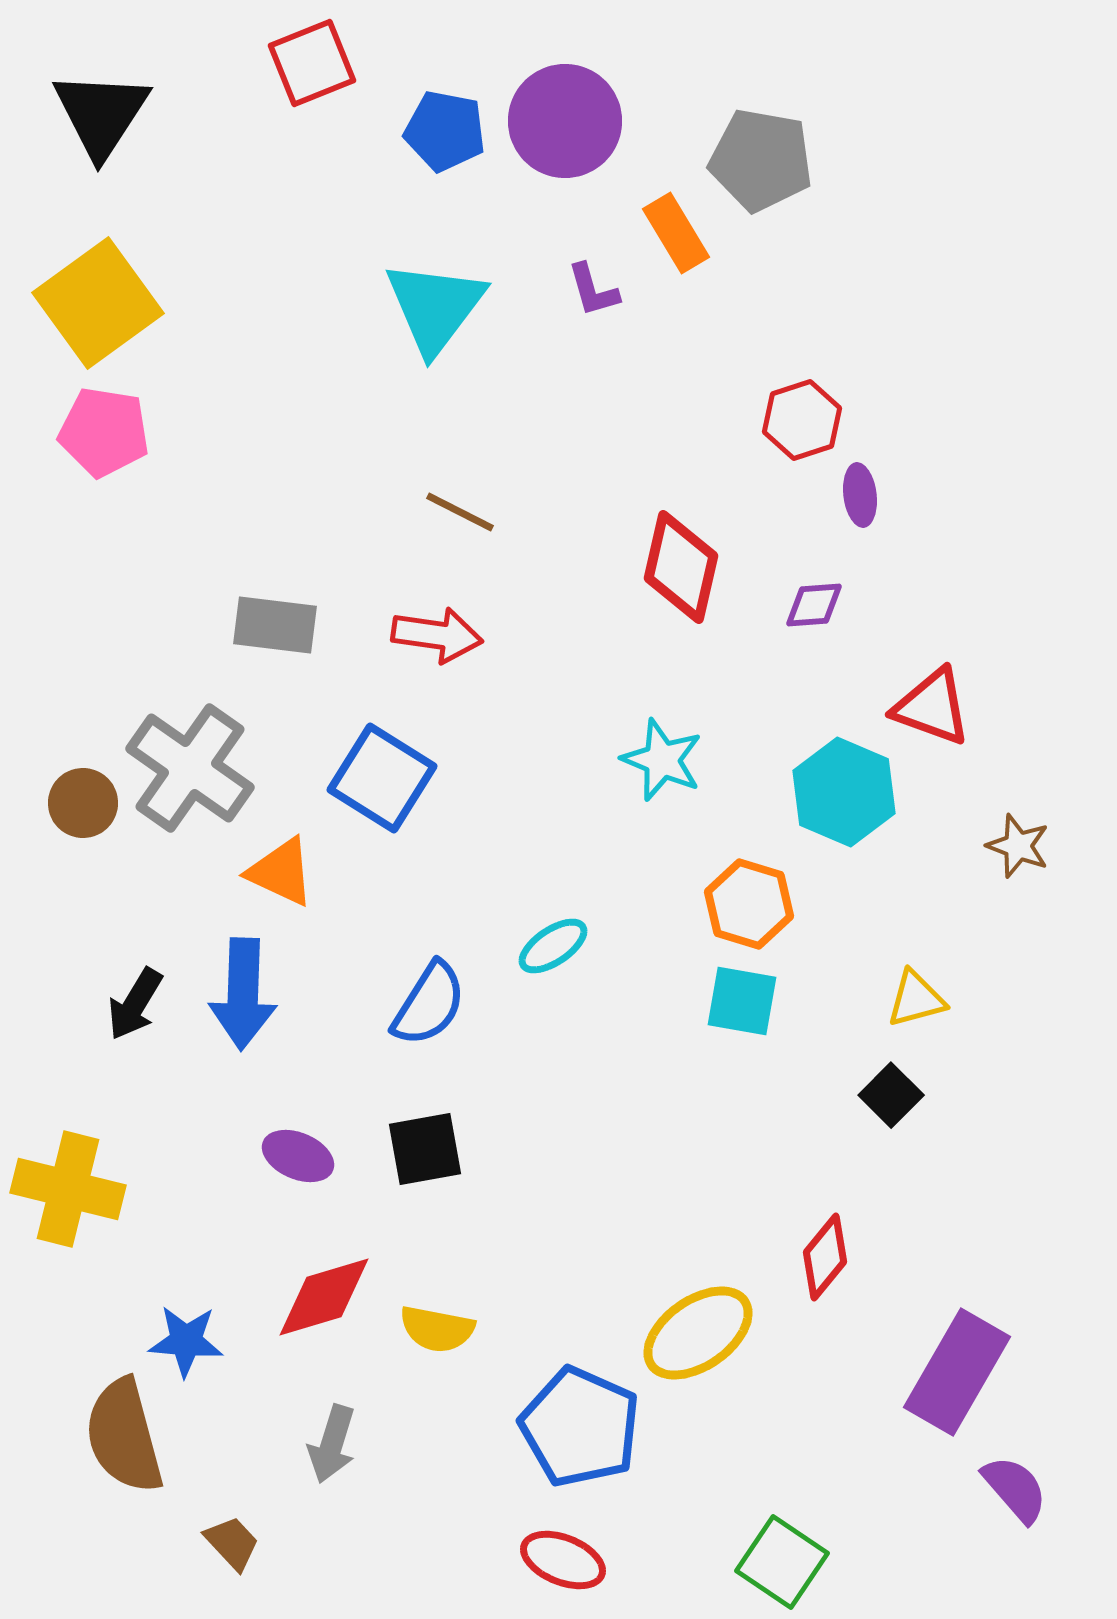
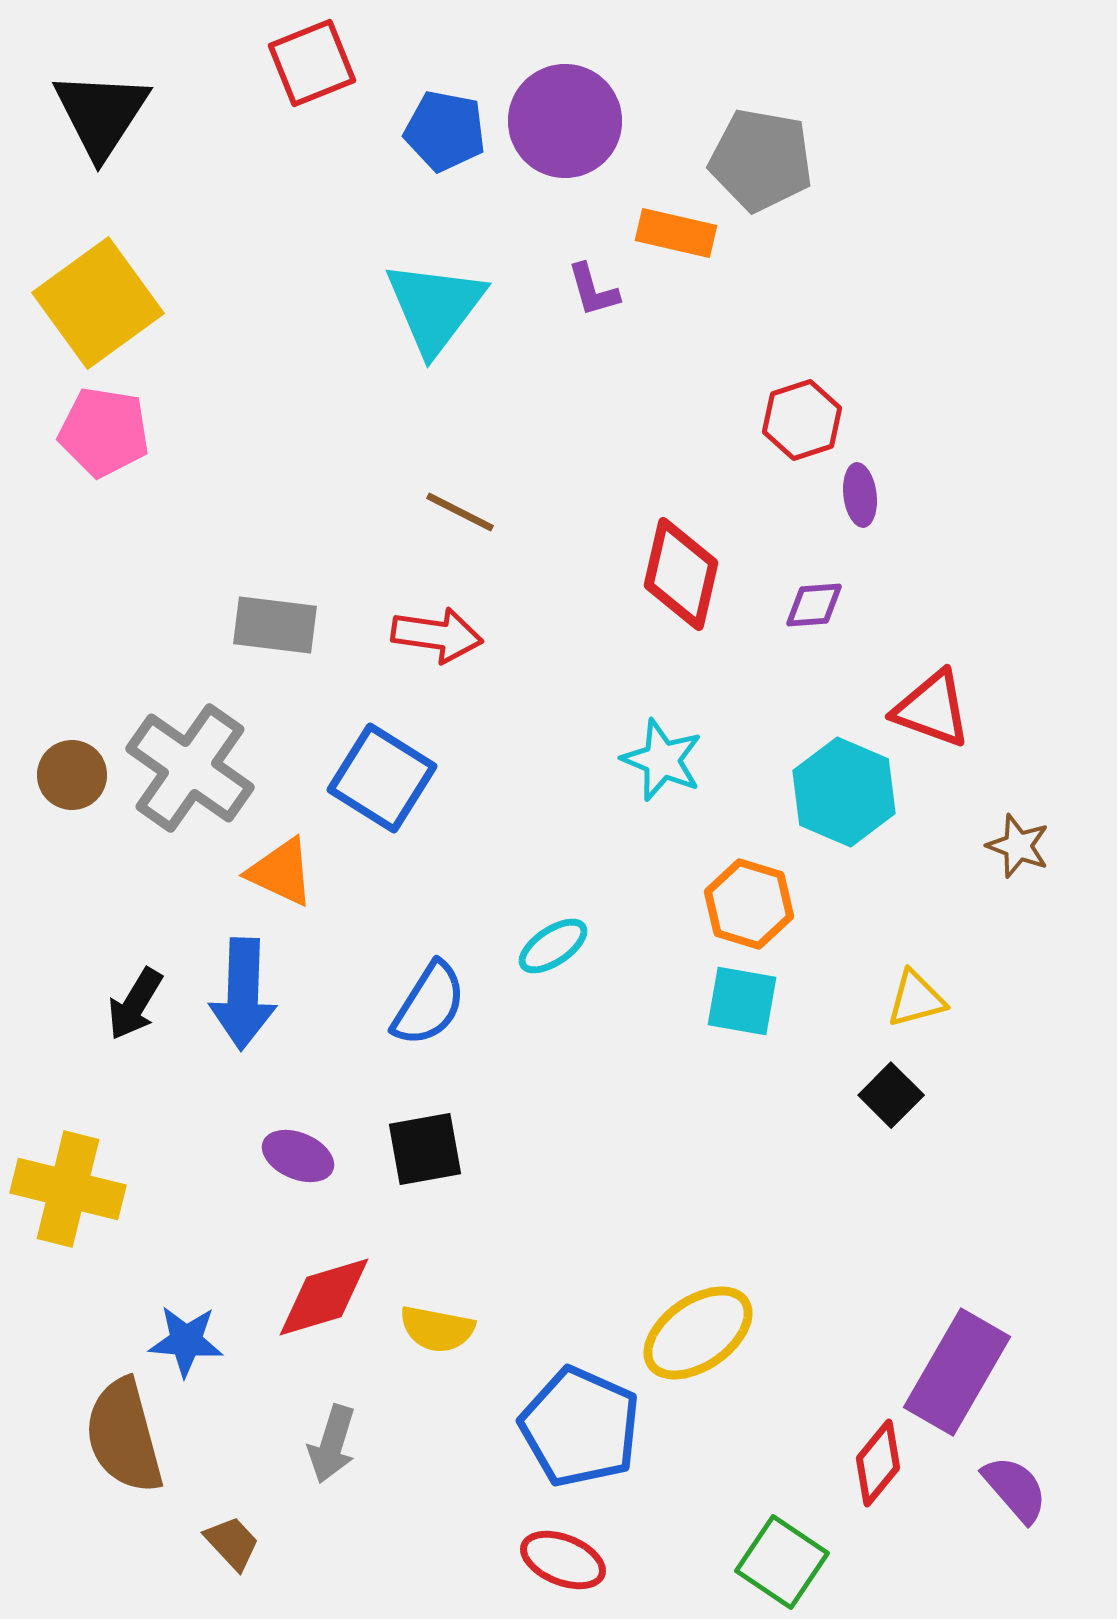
orange rectangle at (676, 233): rotated 46 degrees counterclockwise
red diamond at (681, 567): moved 7 px down
red triangle at (932, 707): moved 2 px down
brown circle at (83, 803): moved 11 px left, 28 px up
red diamond at (825, 1257): moved 53 px right, 206 px down
